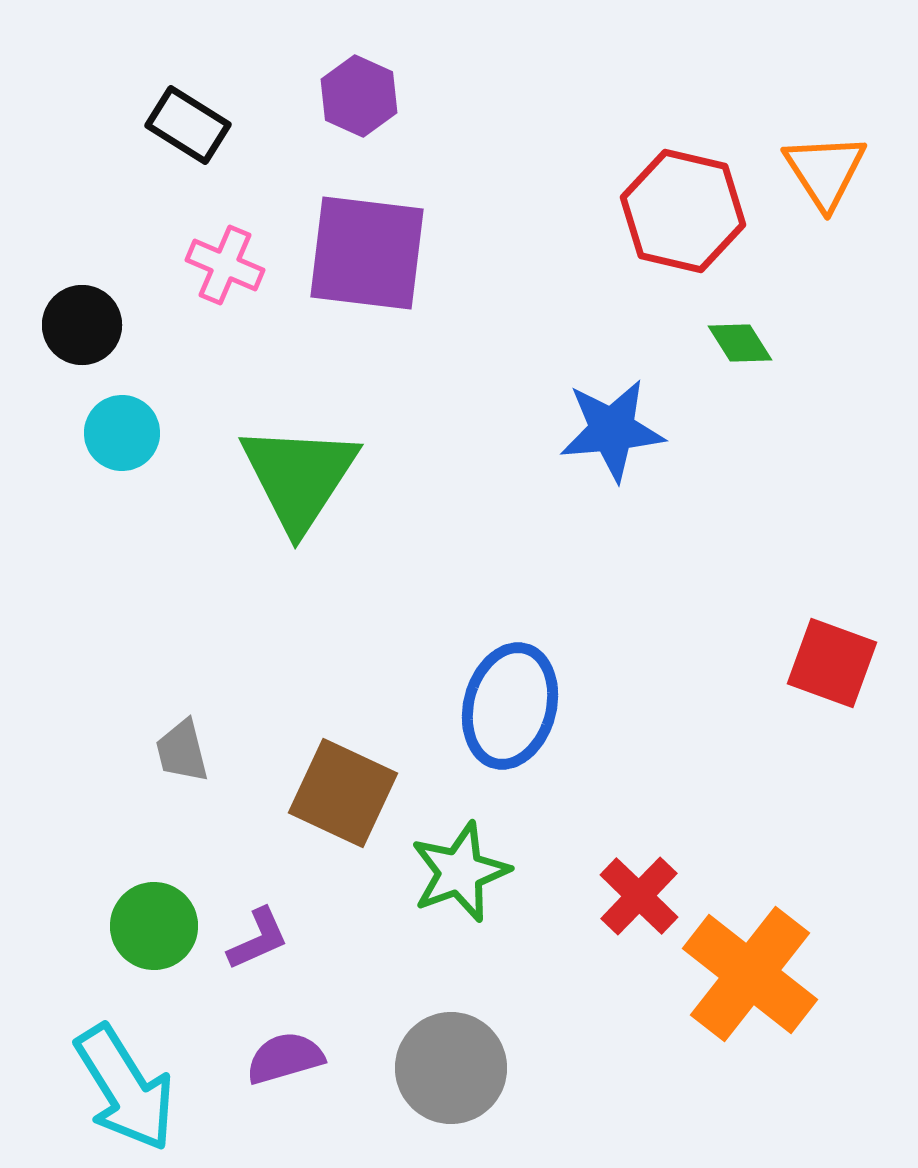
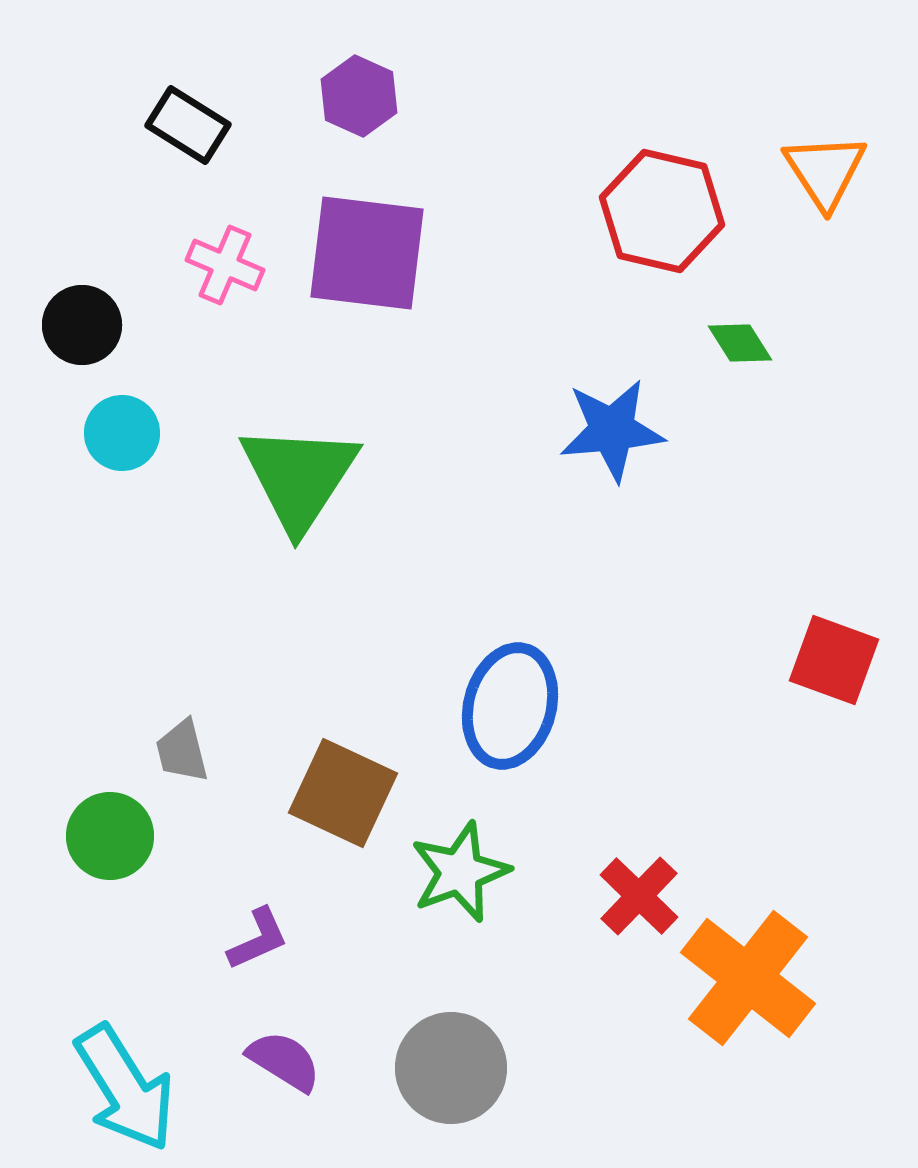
red hexagon: moved 21 px left
red square: moved 2 px right, 3 px up
green circle: moved 44 px left, 90 px up
orange cross: moved 2 px left, 4 px down
purple semicircle: moved 1 px left, 3 px down; rotated 48 degrees clockwise
